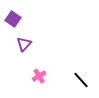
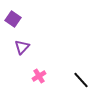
purple triangle: moved 2 px left, 3 px down
